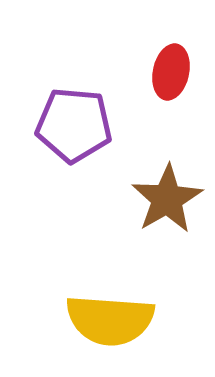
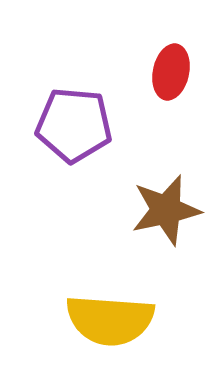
brown star: moved 1 px left, 11 px down; rotated 18 degrees clockwise
